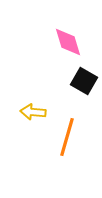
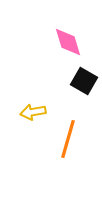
yellow arrow: rotated 15 degrees counterclockwise
orange line: moved 1 px right, 2 px down
